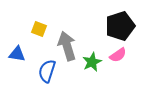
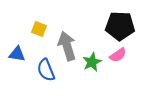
black pentagon: rotated 20 degrees clockwise
blue semicircle: moved 1 px left, 1 px up; rotated 40 degrees counterclockwise
